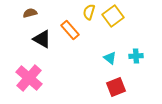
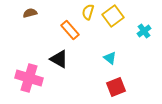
yellow semicircle: moved 1 px left
black triangle: moved 17 px right, 20 px down
cyan cross: moved 8 px right, 25 px up; rotated 32 degrees counterclockwise
pink cross: rotated 24 degrees counterclockwise
